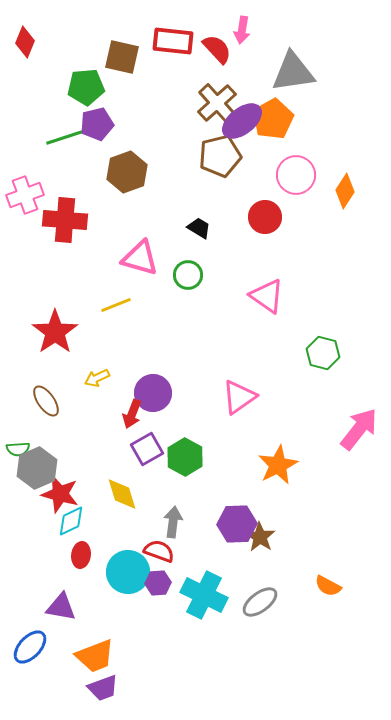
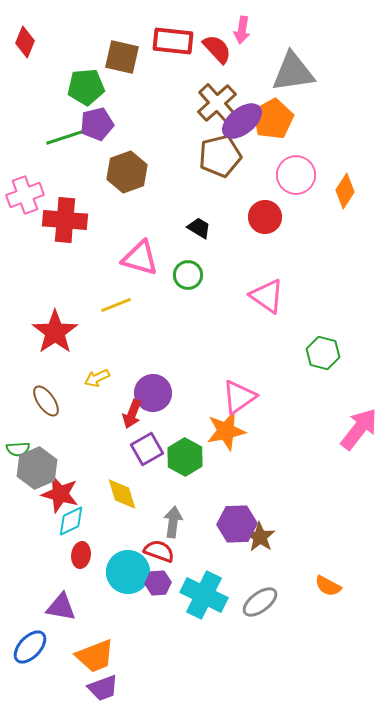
orange star at (278, 465): moved 52 px left, 34 px up; rotated 15 degrees clockwise
